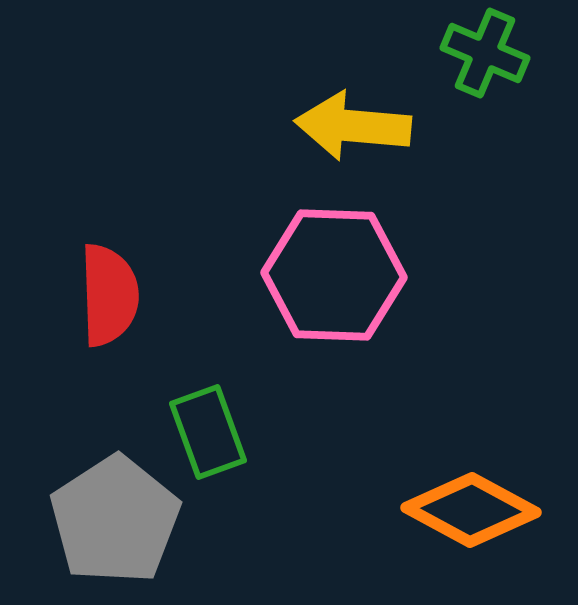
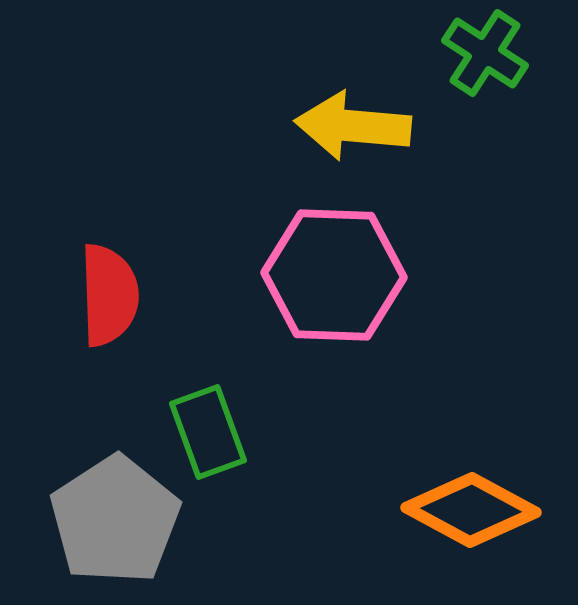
green cross: rotated 10 degrees clockwise
